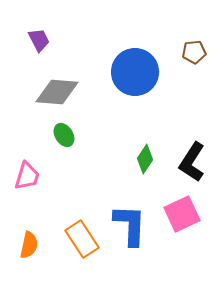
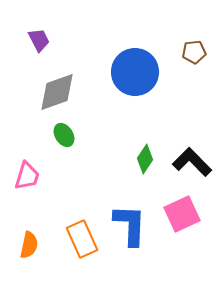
gray diamond: rotated 24 degrees counterclockwise
black L-shape: rotated 102 degrees clockwise
orange rectangle: rotated 9 degrees clockwise
